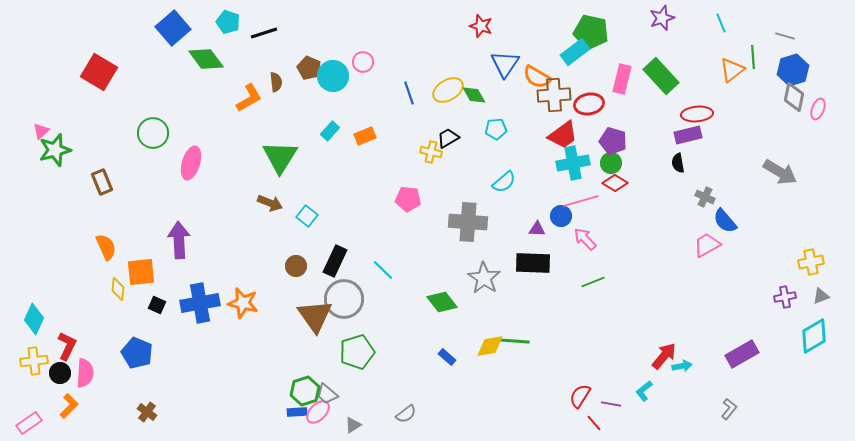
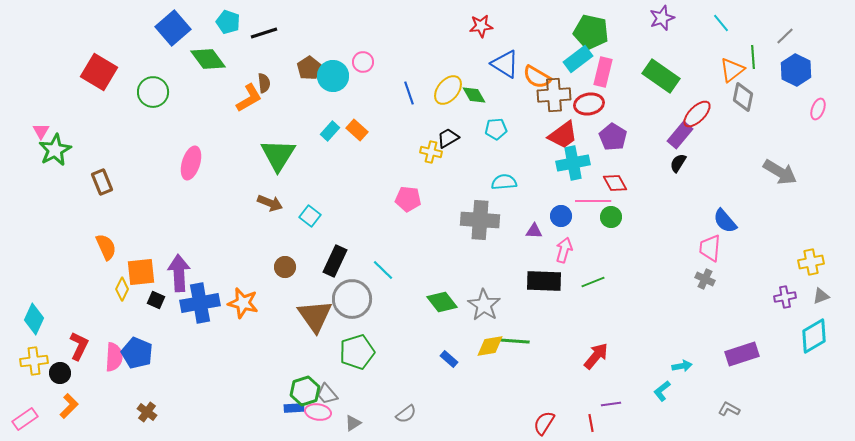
cyan line at (721, 23): rotated 18 degrees counterclockwise
red star at (481, 26): rotated 25 degrees counterclockwise
gray line at (785, 36): rotated 60 degrees counterclockwise
cyan rectangle at (575, 52): moved 3 px right, 7 px down
green diamond at (206, 59): moved 2 px right
blue triangle at (505, 64): rotated 32 degrees counterclockwise
brown pentagon at (309, 68): rotated 15 degrees clockwise
blue hexagon at (793, 70): moved 3 px right; rotated 16 degrees counterclockwise
green rectangle at (661, 76): rotated 12 degrees counterclockwise
pink rectangle at (622, 79): moved 19 px left, 7 px up
brown semicircle at (276, 82): moved 12 px left, 1 px down
yellow ellipse at (448, 90): rotated 20 degrees counterclockwise
gray diamond at (794, 97): moved 51 px left
red ellipse at (697, 114): rotated 40 degrees counterclockwise
pink triangle at (41, 131): rotated 18 degrees counterclockwise
green circle at (153, 133): moved 41 px up
purple rectangle at (688, 135): moved 8 px left; rotated 36 degrees counterclockwise
orange rectangle at (365, 136): moved 8 px left, 6 px up; rotated 65 degrees clockwise
purple pentagon at (613, 141): moved 4 px up; rotated 16 degrees clockwise
green star at (55, 150): rotated 12 degrees counterclockwise
green triangle at (280, 157): moved 2 px left, 2 px up
green circle at (611, 163): moved 54 px down
black semicircle at (678, 163): rotated 42 degrees clockwise
cyan semicircle at (504, 182): rotated 145 degrees counterclockwise
red diamond at (615, 183): rotated 30 degrees clockwise
gray cross at (705, 197): moved 82 px down
pink line at (581, 201): moved 12 px right; rotated 16 degrees clockwise
cyan square at (307, 216): moved 3 px right
gray cross at (468, 222): moved 12 px right, 2 px up
purple triangle at (537, 229): moved 3 px left, 2 px down
pink arrow at (585, 239): moved 21 px left, 11 px down; rotated 60 degrees clockwise
purple arrow at (179, 240): moved 33 px down
pink trapezoid at (707, 245): moved 3 px right, 3 px down; rotated 56 degrees counterclockwise
black rectangle at (533, 263): moved 11 px right, 18 px down
brown circle at (296, 266): moved 11 px left, 1 px down
gray star at (484, 278): moved 27 px down
yellow diamond at (118, 289): moved 4 px right; rotated 20 degrees clockwise
gray circle at (344, 299): moved 8 px right
black square at (157, 305): moved 1 px left, 5 px up
red L-shape at (67, 346): moved 12 px right
purple rectangle at (742, 354): rotated 12 degrees clockwise
red arrow at (664, 356): moved 68 px left
blue rectangle at (447, 357): moved 2 px right, 2 px down
pink semicircle at (85, 373): moved 29 px right, 16 px up
cyan L-shape at (644, 391): moved 18 px right
gray trapezoid at (327, 394): rotated 10 degrees clockwise
red semicircle at (580, 396): moved 36 px left, 27 px down
purple line at (611, 404): rotated 18 degrees counterclockwise
gray L-shape at (729, 409): rotated 100 degrees counterclockwise
blue rectangle at (297, 412): moved 3 px left, 4 px up
pink ellipse at (318, 412): rotated 55 degrees clockwise
pink rectangle at (29, 423): moved 4 px left, 4 px up
red line at (594, 423): moved 3 px left; rotated 30 degrees clockwise
gray triangle at (353, 425): moved 2 px up
